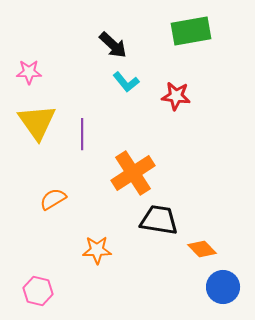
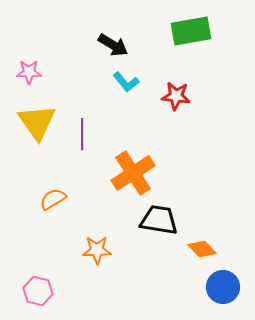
black arrow: rotated 12 degrees counterclockwise
